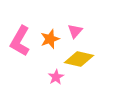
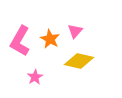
orange star: rotated 24 degrees counterclockwise
yellow diamond: moved 2 px down
pink star: moved 21 px left
